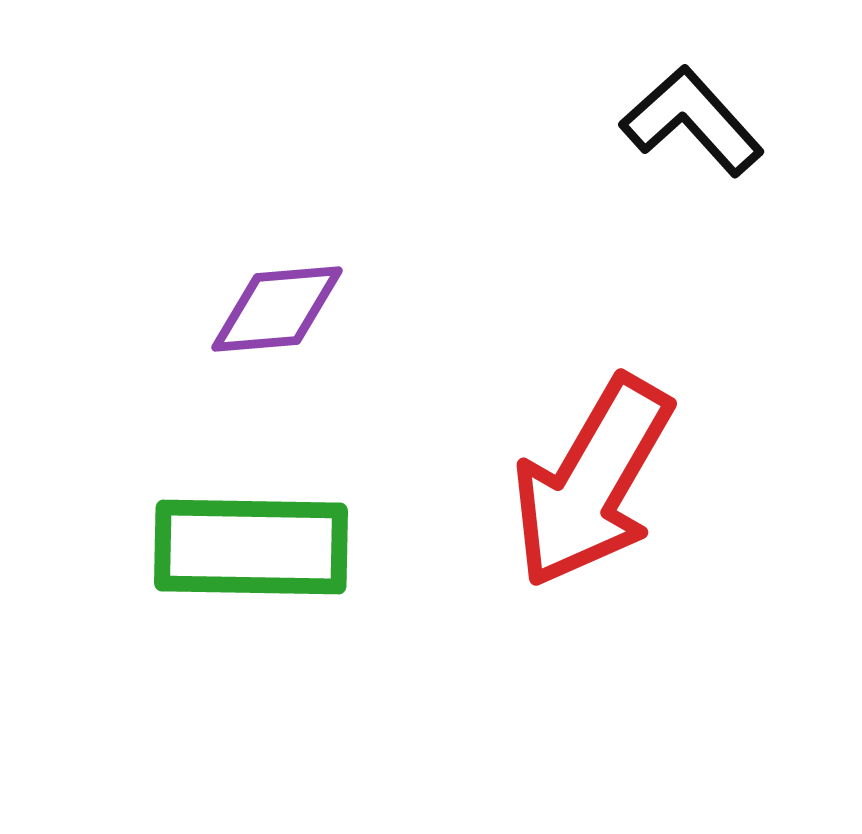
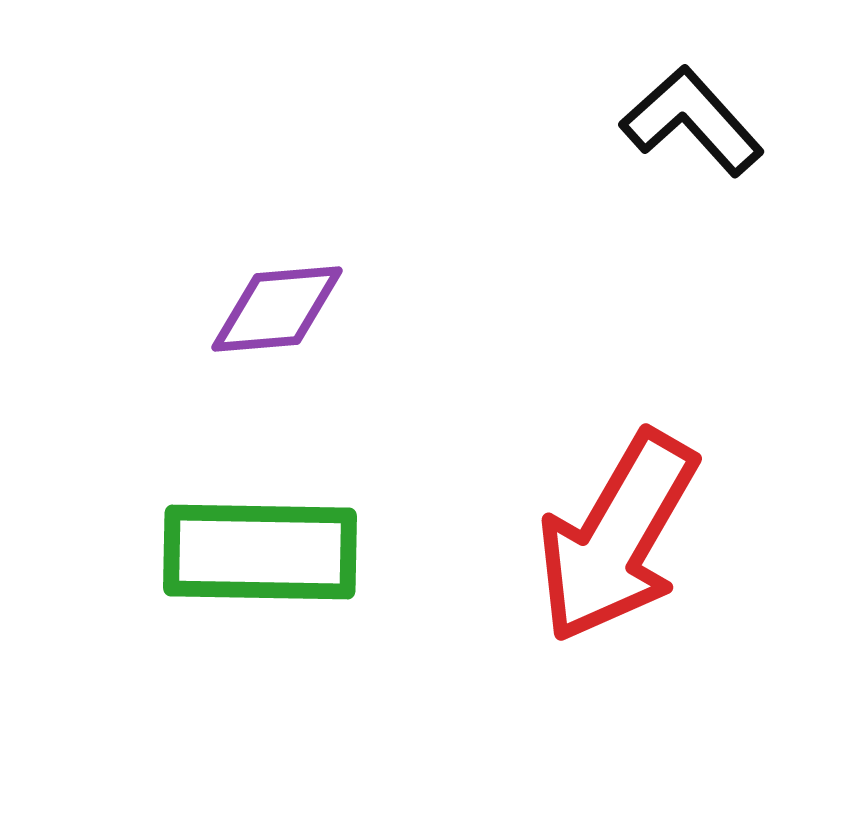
red arrow: moved 25 px right, 55 px down
green rectangle: moved 9 px right, 5 px down
